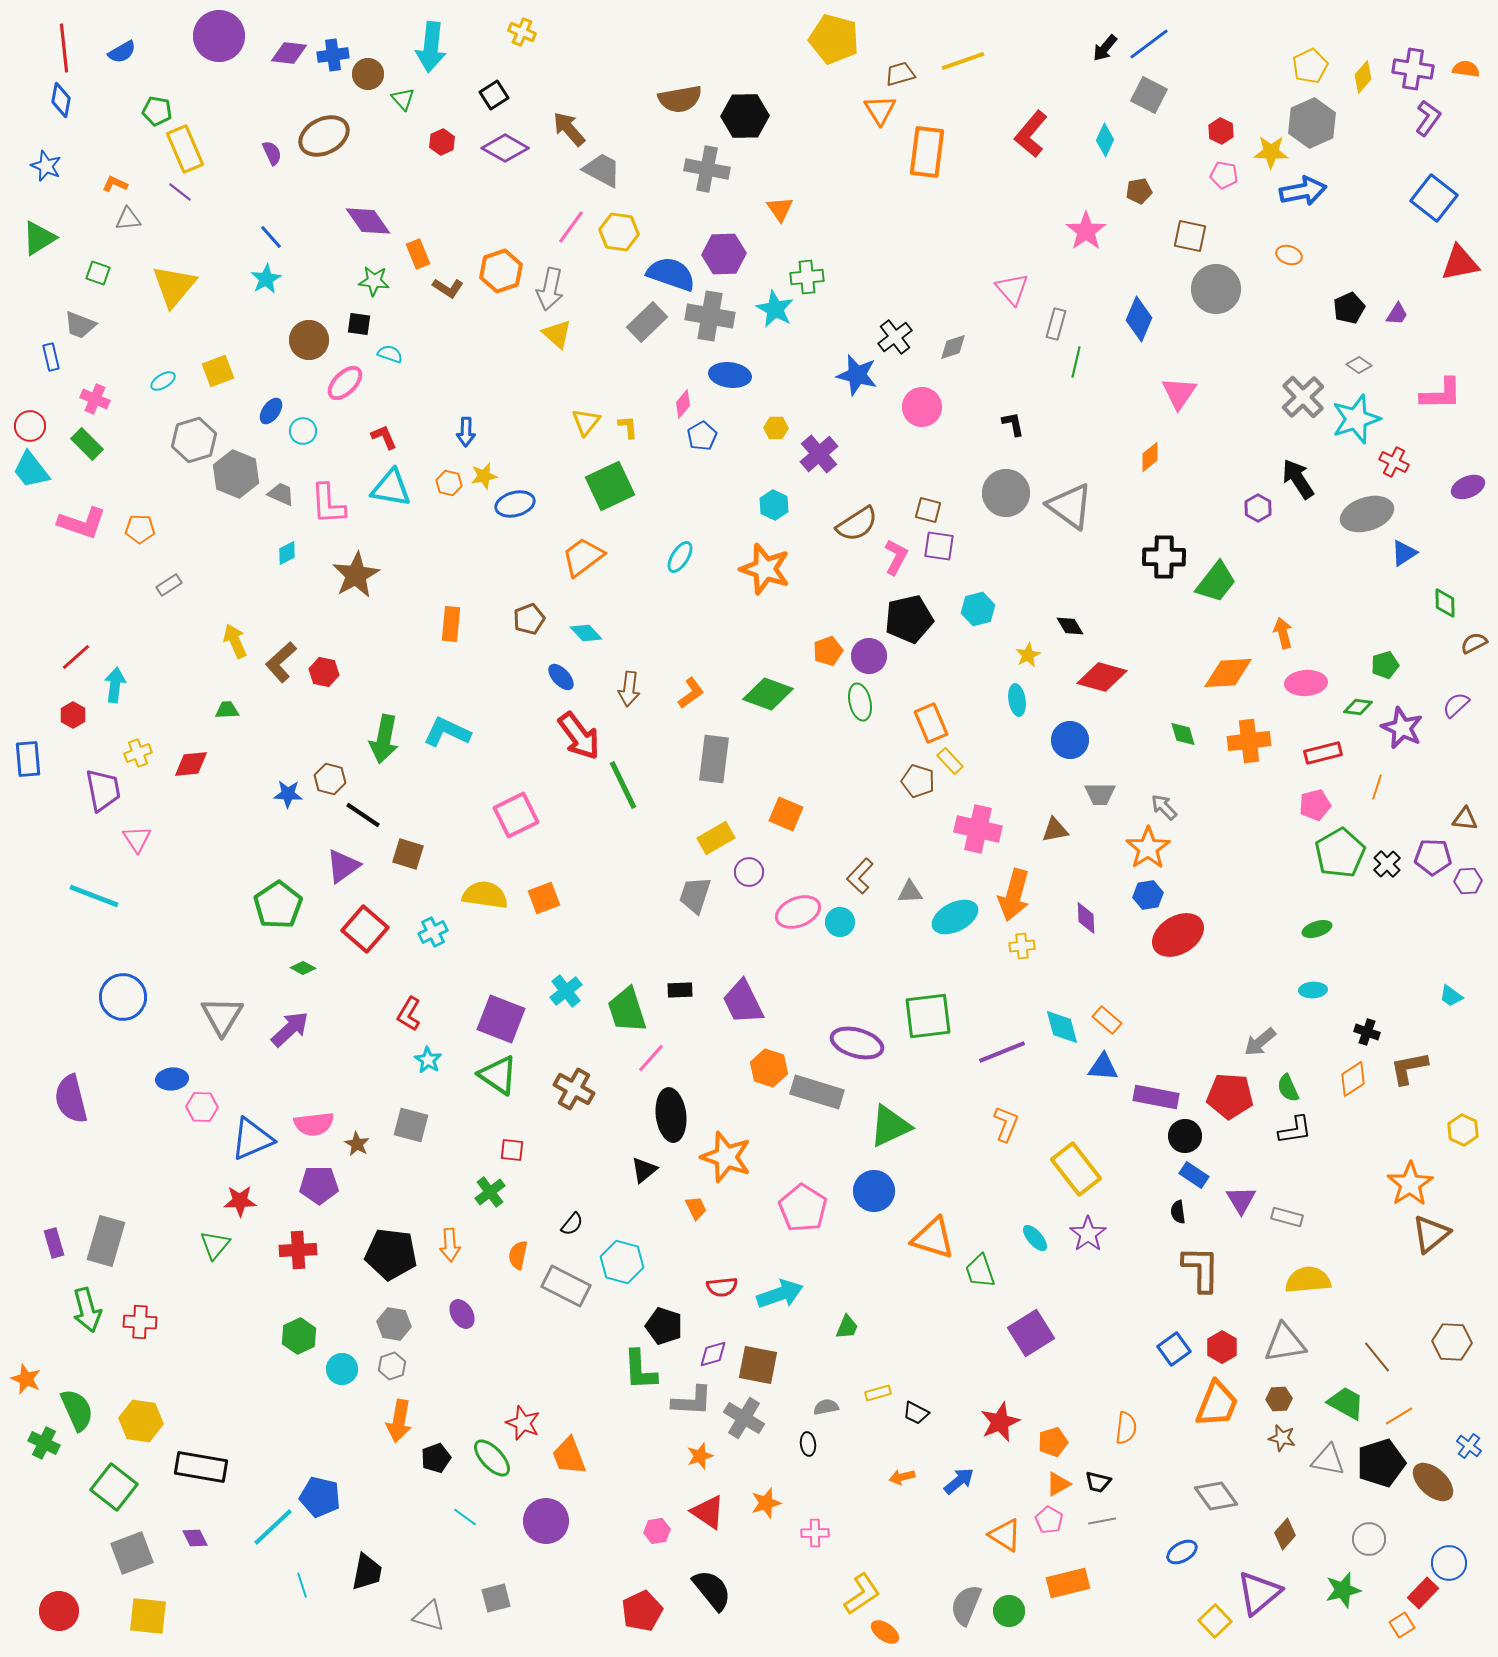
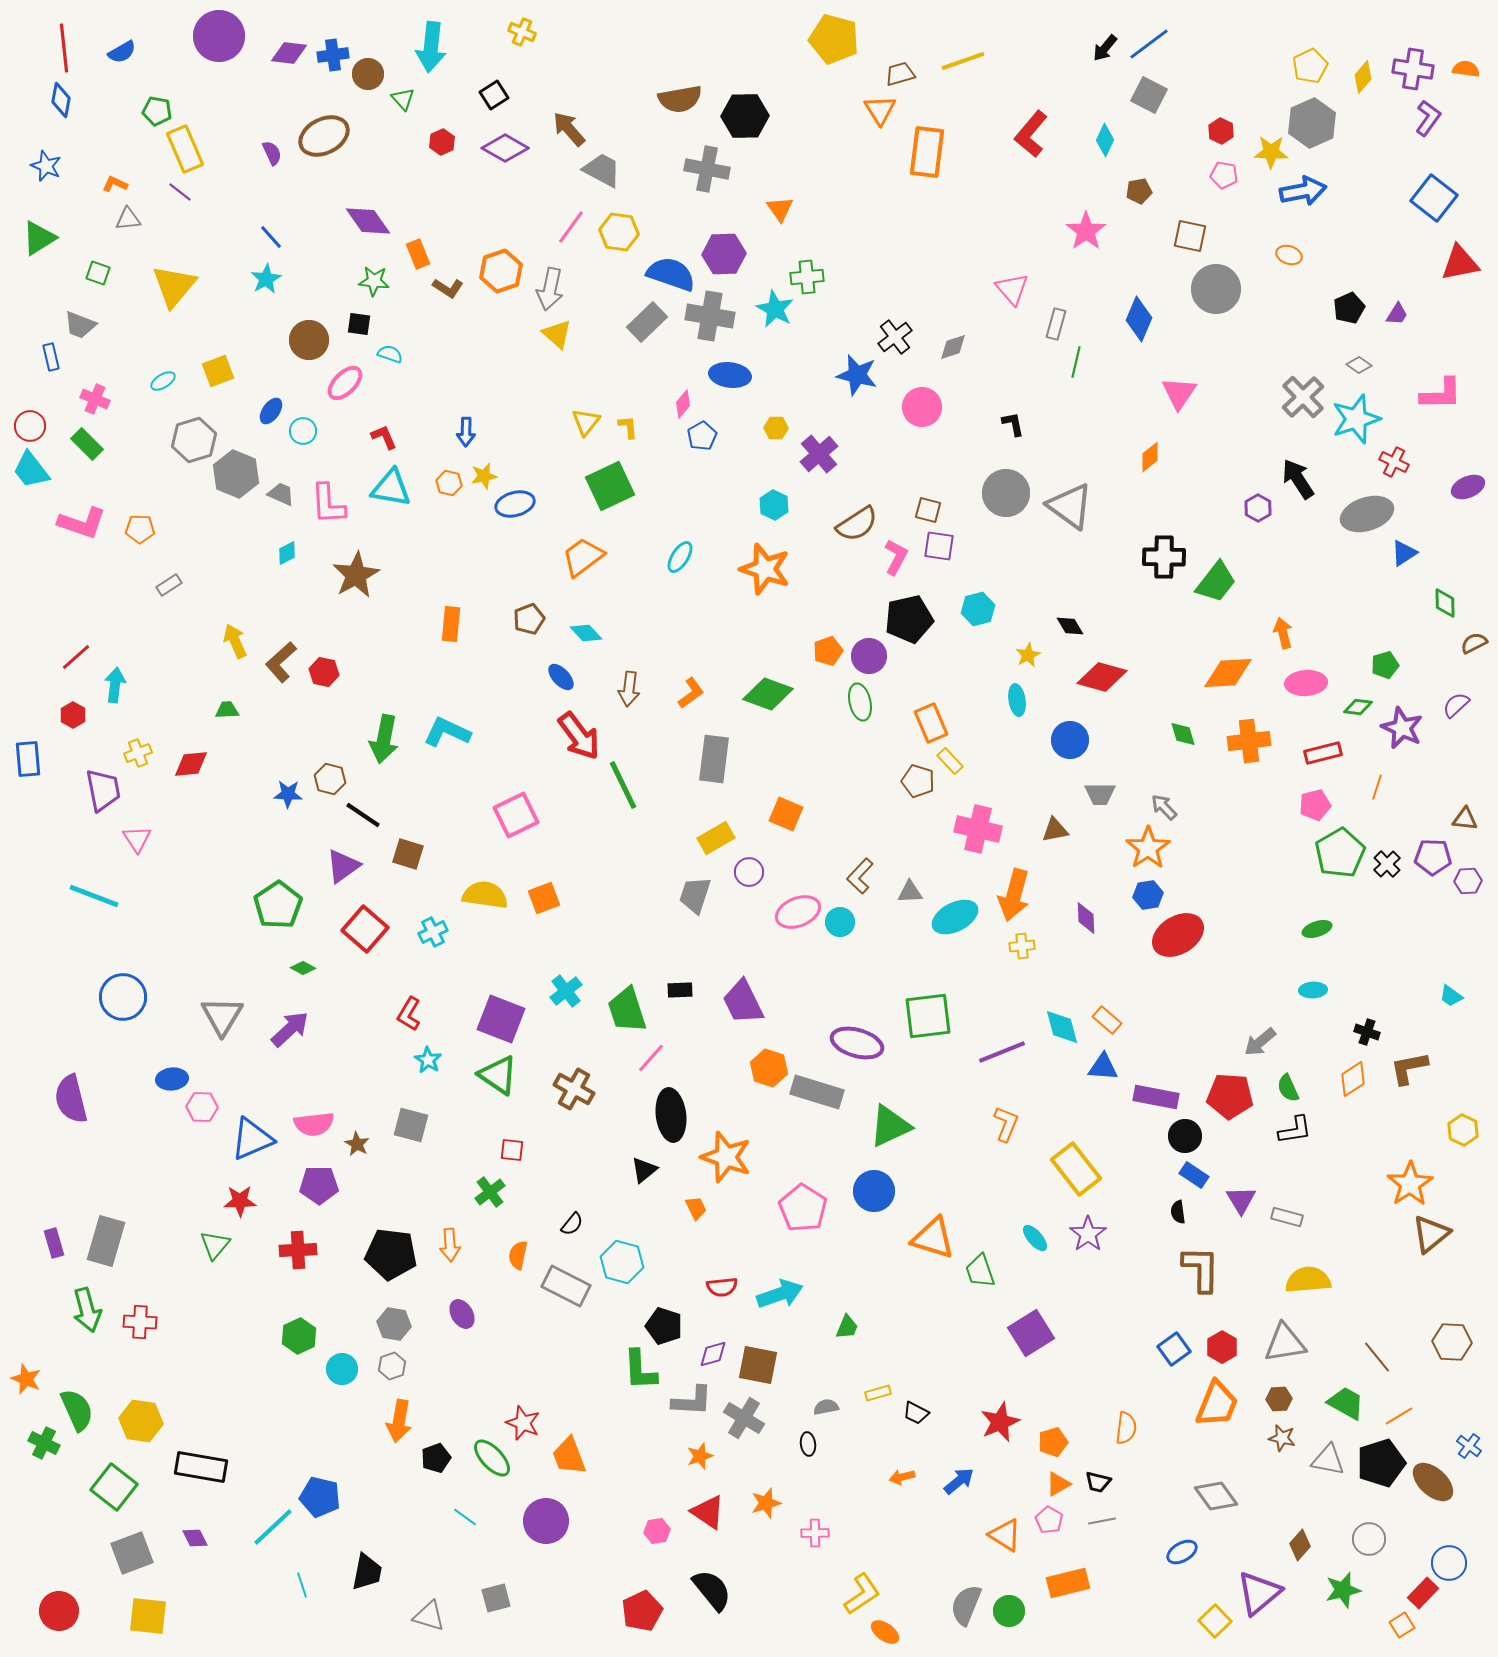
brown diamond at (1285, 1534): moved 15 px right, 11 px down
